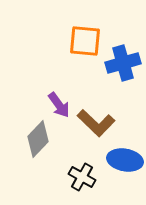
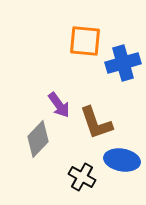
brown L-shape: rotated 27 degrees clockwise
blue ellipse: moved 3 px left
